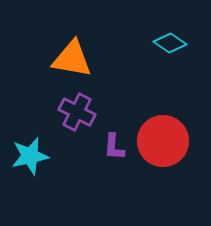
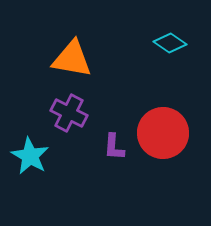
purple cross: moved 8 px left, 1 px down
red circle: moved 8 px up
cyan star: rotated 30 degrees counterclockwise
